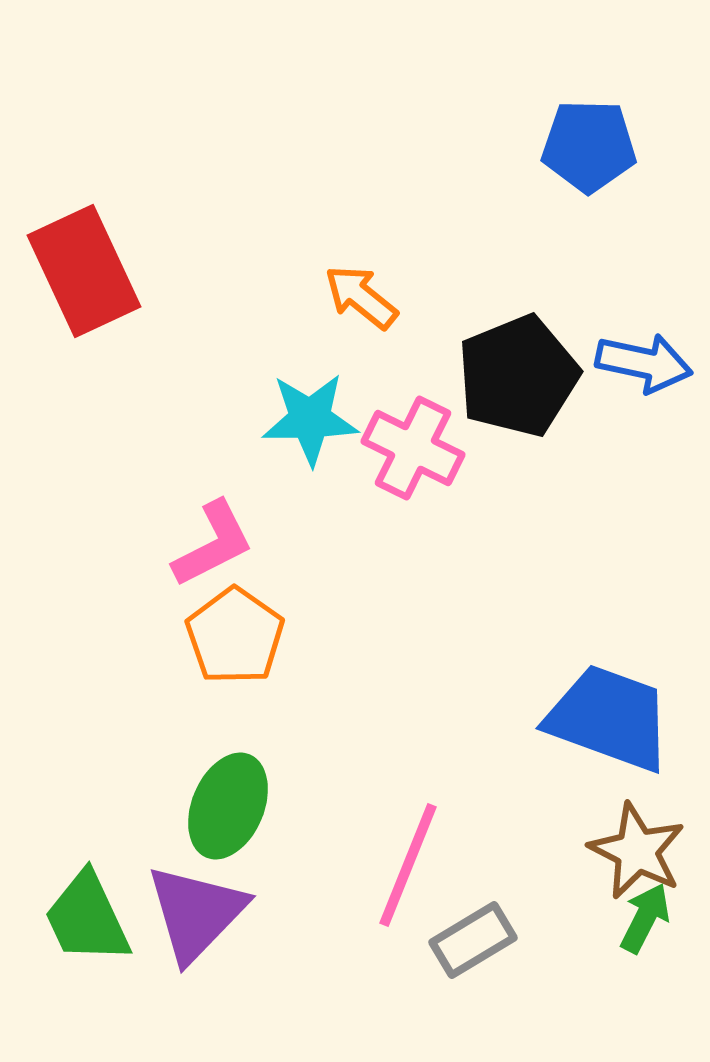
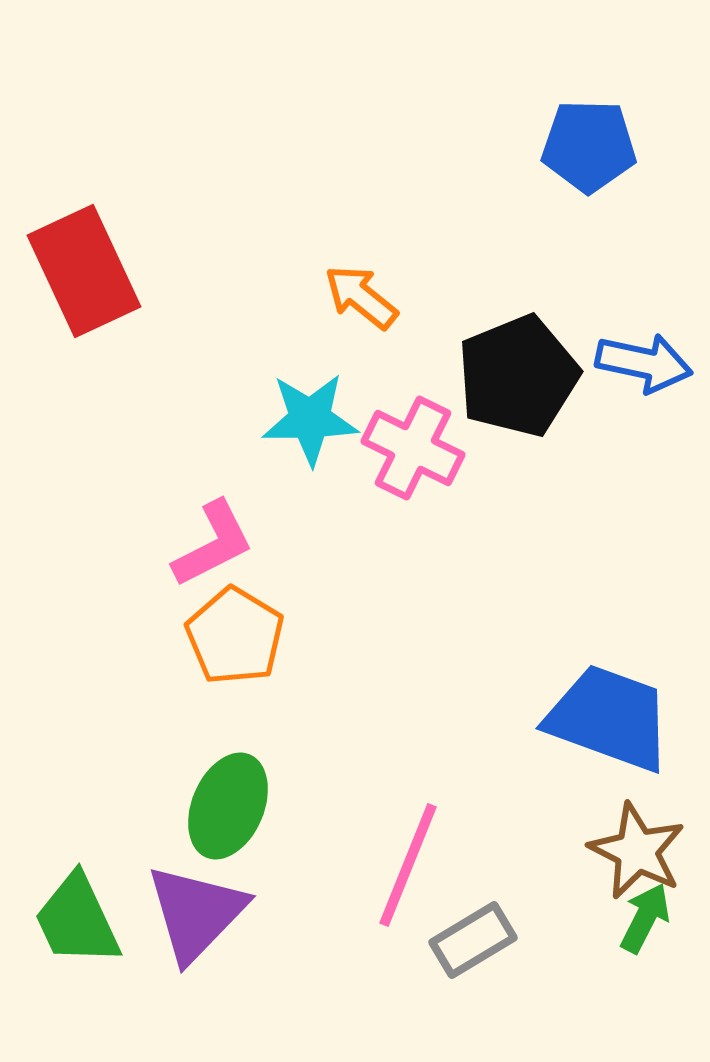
orange pentagon: rotated 4 degrees counterclockwise
green trapezoid: moved 10 px left, 2 px down
